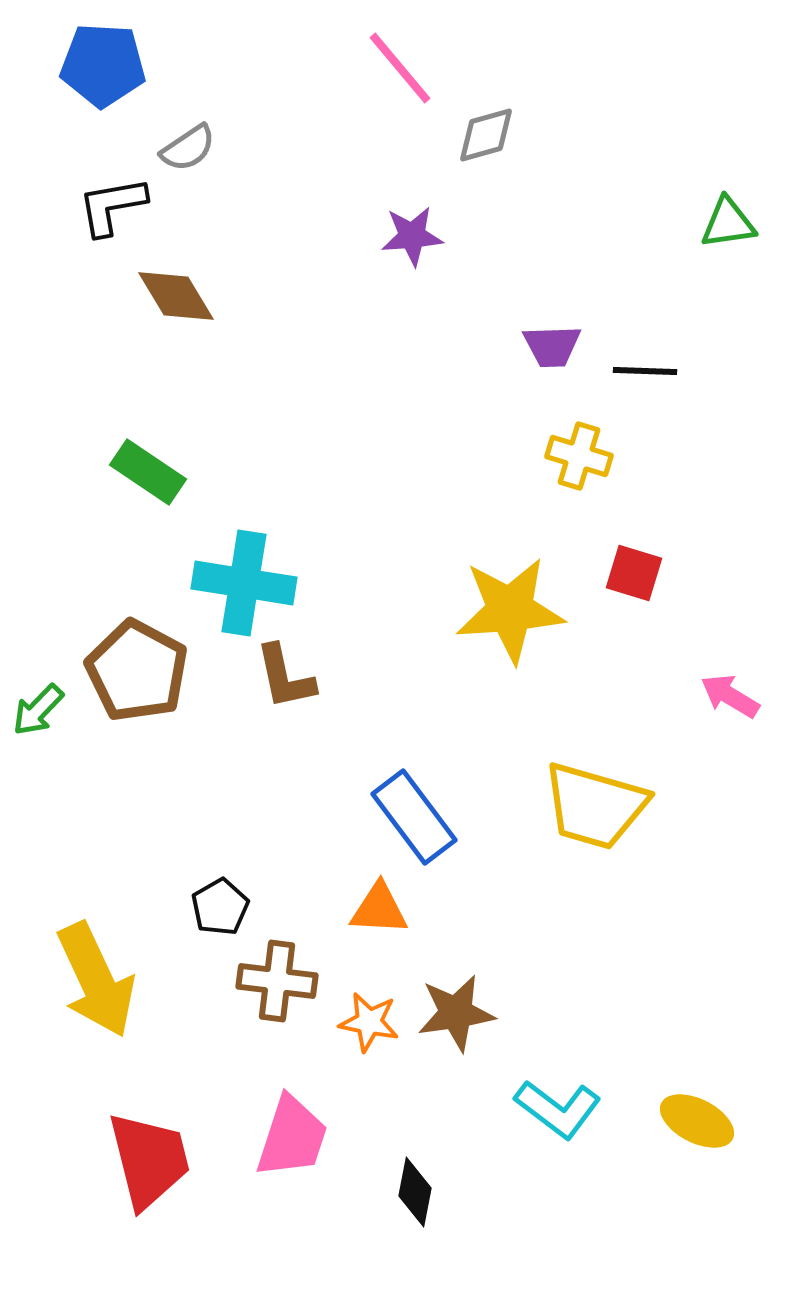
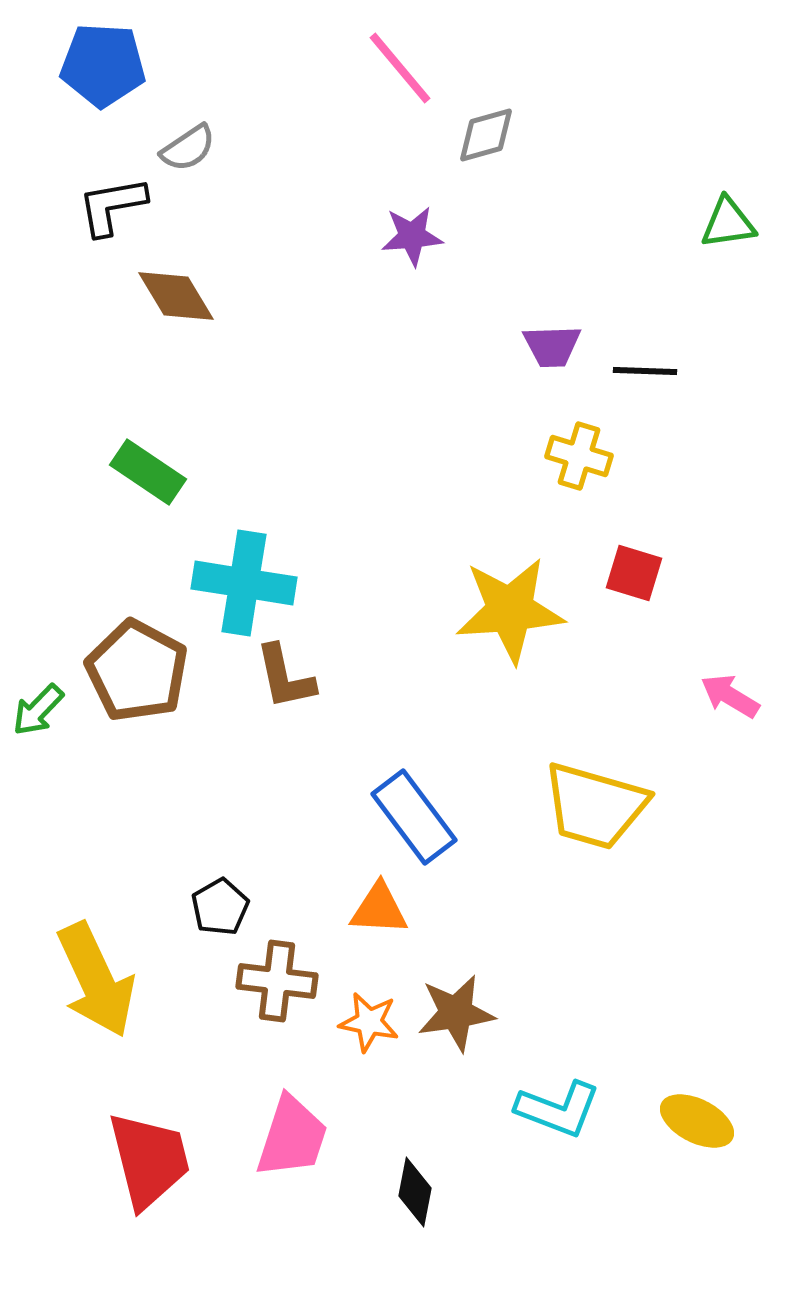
cyan L-shape: rotated 16 degrees counterclockwise
